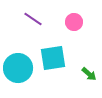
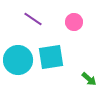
cyan square: moved 2 px left, 1 px up
cyan circle: moved 8 px up
green arrow: moved 5 px down
